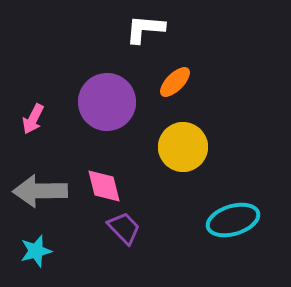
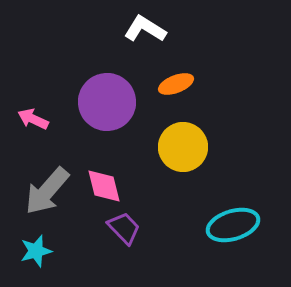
white L-shape: rotated 27 degrees clockwise
orange ellipse: moved 1 px right, 2 px down; rotated 24 degrees clockwise
pink arrow: rotated 88 degrees clockwise
gray arrow: moved 7 px right; rotated 48 degrees counterclockwise
cyan ellipse: moved 5 px down
